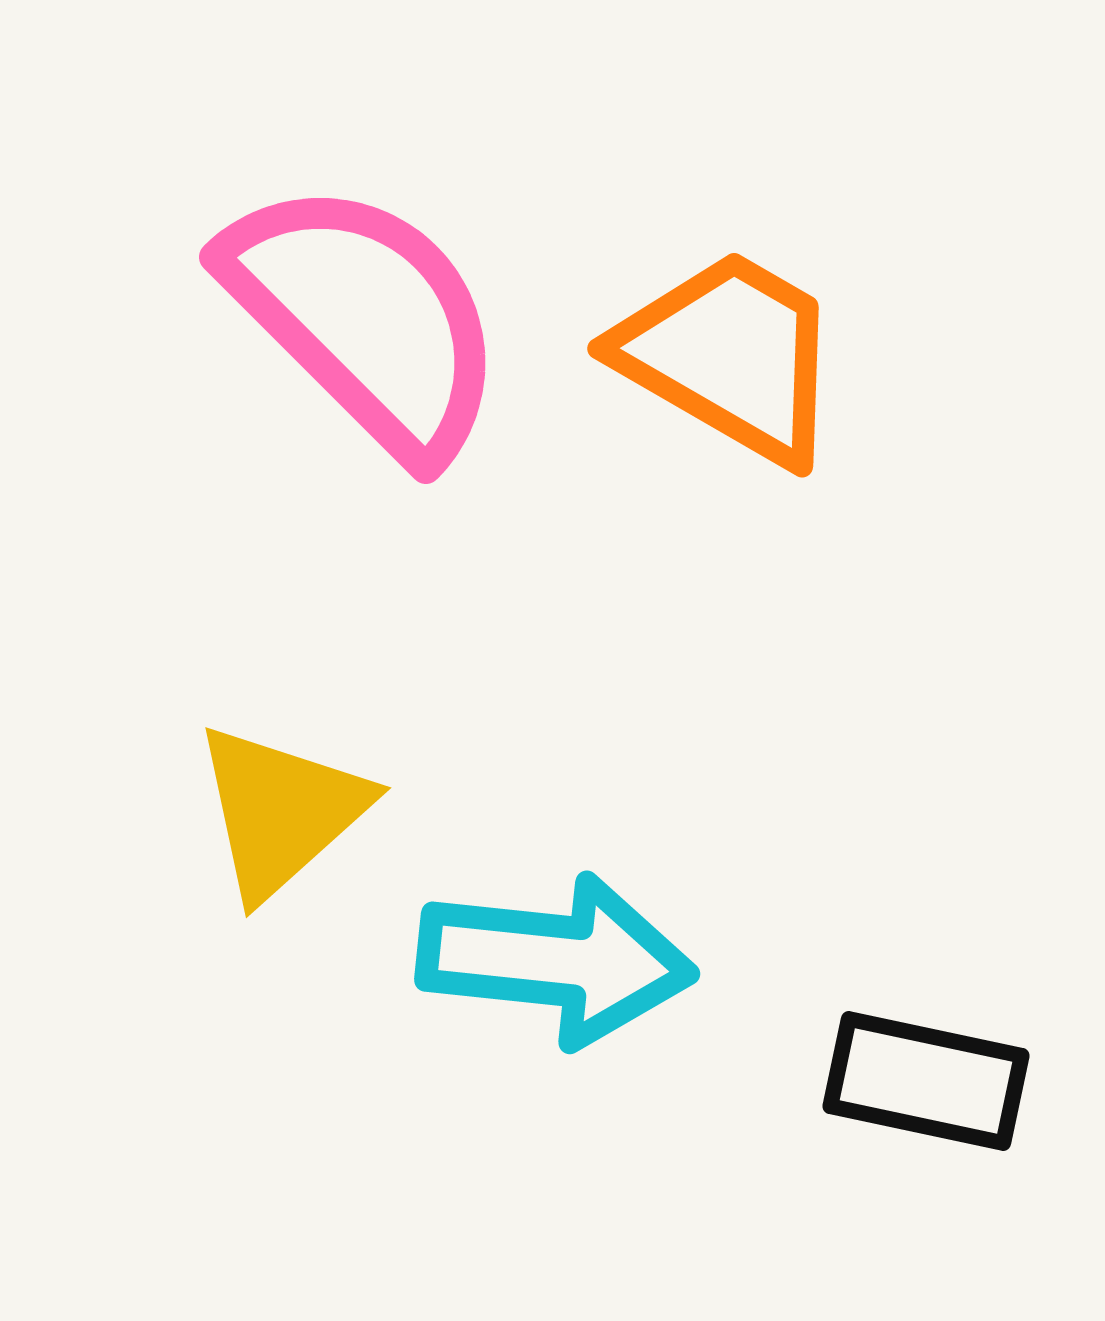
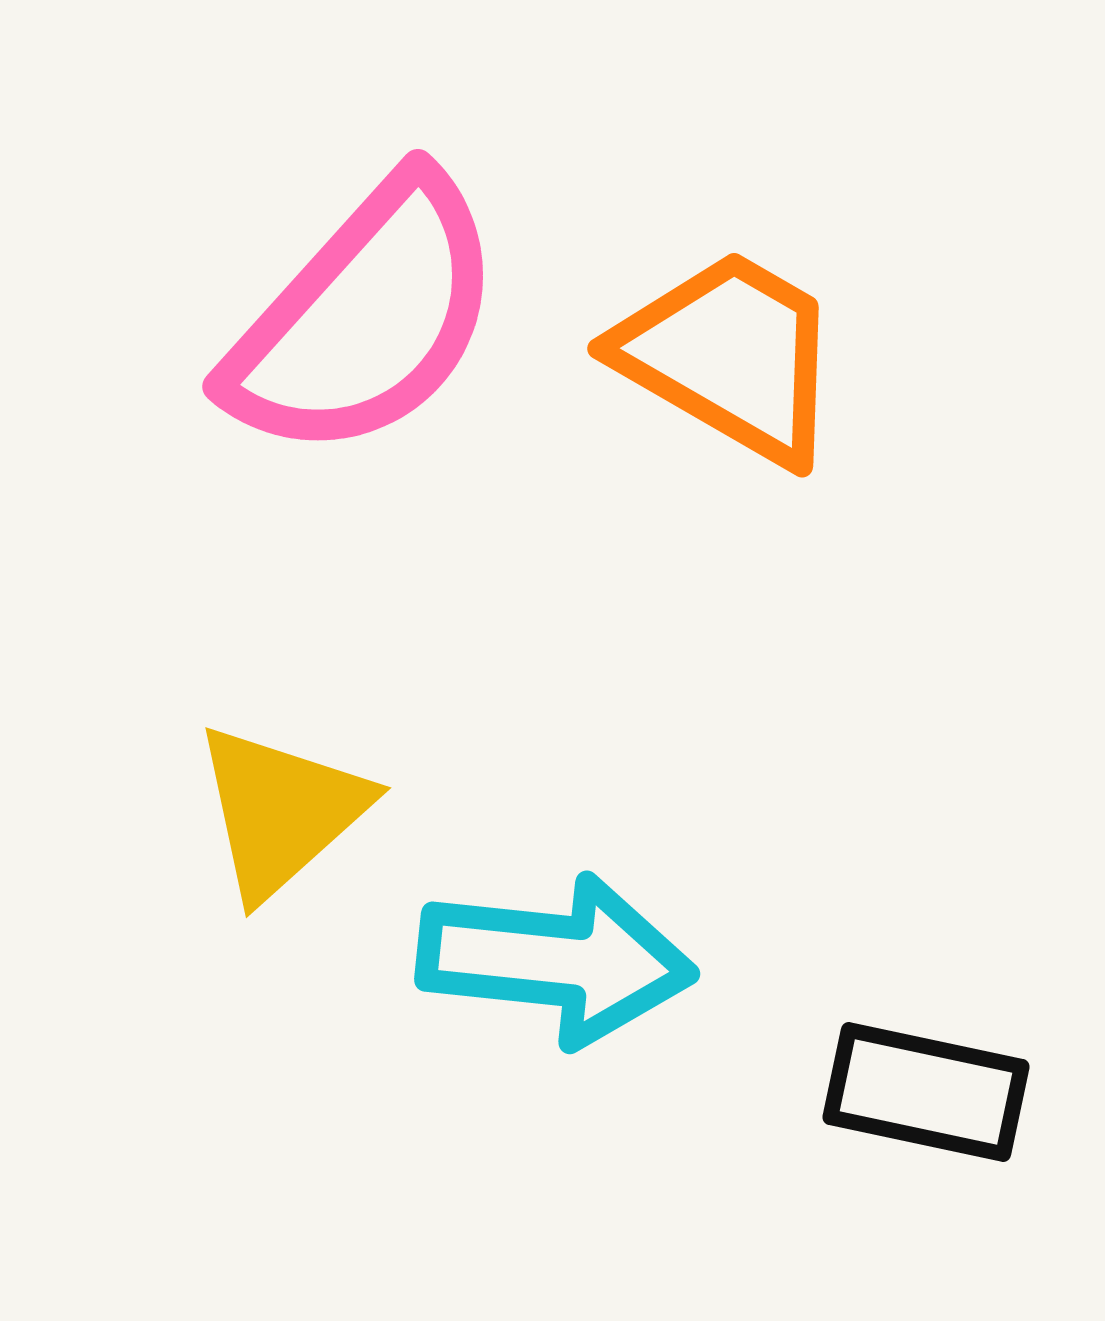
pink semicircle: rotated 87 degrees clockwise
black rectangle: moved 11 px down
